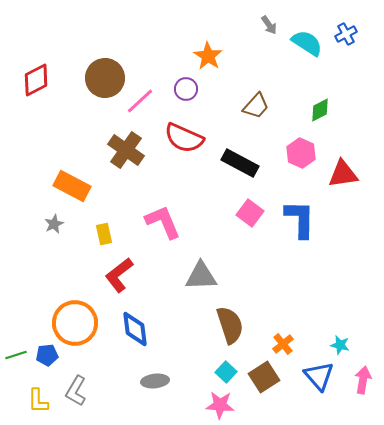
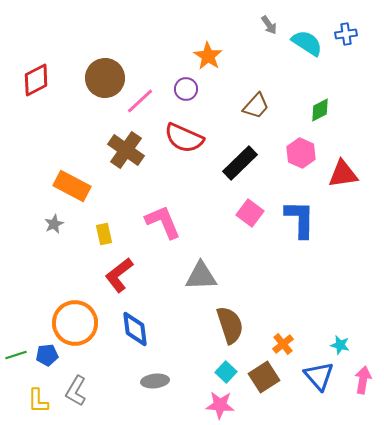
blue cross: rotated 20 degrees clockwise
black rectangle: rotated 72 degrees counterclockwise
